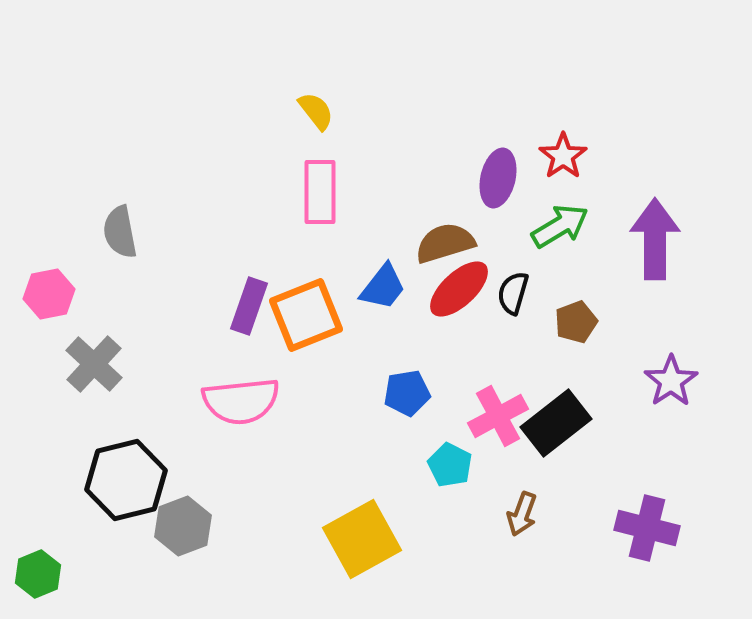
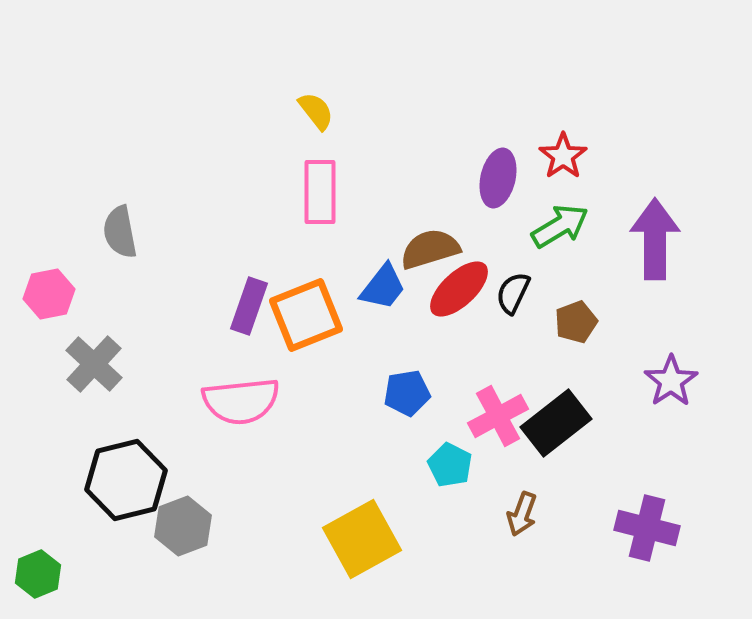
brown semicircle: moved 15 px left, 6 px down
black semicircle: rotated 9 degrees clockwise
